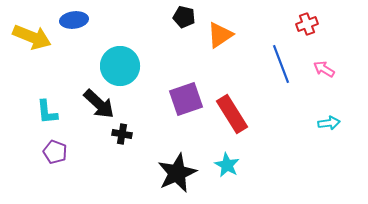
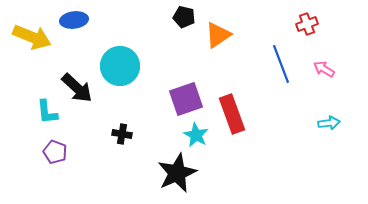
orange triangle: moved 2 px left
black arrow: moved 22 px left, 16 px up
red rectangle: rotated 12 degrees clockwise
cyan star: moved 31 px left, 30 px up
